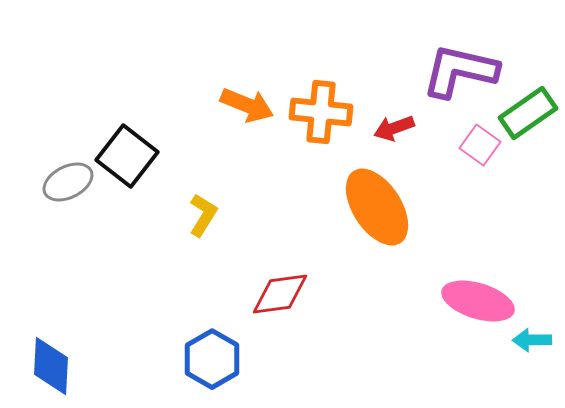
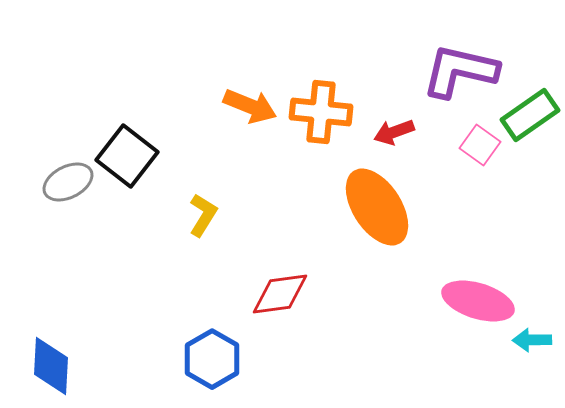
orange arrow: moved 3 px right, 1 px down
green rectangle: moved 2 px right, 2 px down
red arrow: moved 4 px down
